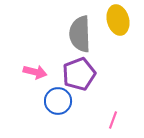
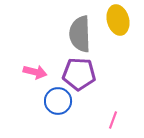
purple pentagon: rotated 24 degrees clockwise
